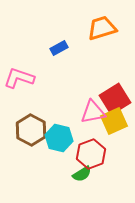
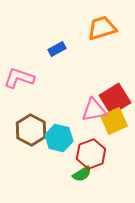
blue rectangle: moved 2 px left, 1 px down
pink triangle: moved 1 px right, 2 px up
